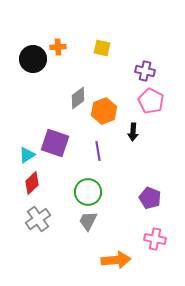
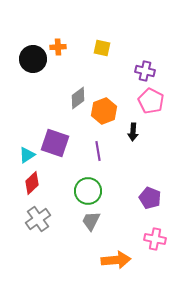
green circle: moved 1 px up
gray trapezoid: moved 3 px right
